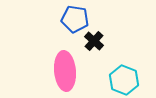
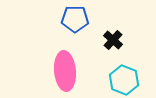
blue pentagon: rotated 8 degrees counterclockwise
black cross: moved 19 px right, 1 px up
